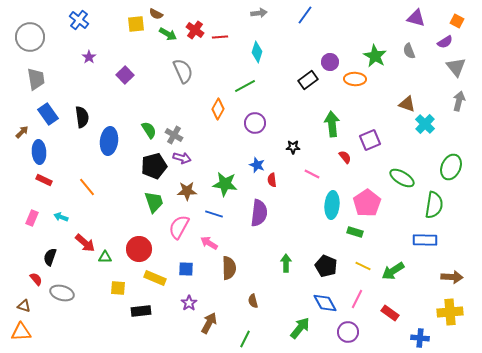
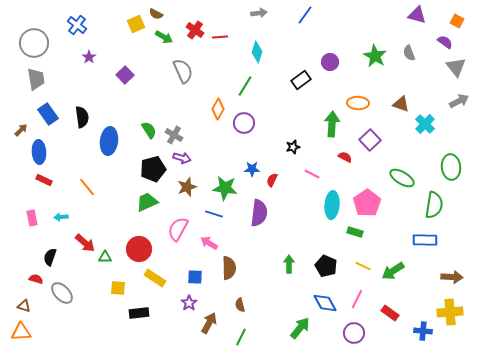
purple triangle at (416, 18): moved 1 px right, 3 px up
blue cross at (79, 20): moved 2 px left, 5 px down
yellow square at (136, 24): rotated 18 degrees counterclockwise
green arrow at (168, 34): moved 4 px left, 3 px down
gray circle at (30, 37): moved 4 px right, 6 px down
purple semicircle at (445, 42): rotated 112 degrees counterclockwise
gray semicircle at (409, 51): moved 2 px down
orange ellipse at (355, 79): moved 3 px right, 24 px down
black rectangle at (308, 80): moved 7 px left
green line at (245, 86): rotated 30 degrees counterclockwise
gray arrow at (459, 101): rotated 48 degrees clockwise
brown triangle at (407, 104): moved 6 px left
purple circle at (255, 123): moved 11 px left
green arrow at (332, 124): rotated 10 degrees clockwise
brown arrow at (22, 132): moved 1 px left, 2 px up
purple square at (370, 140): rotated 20 degrees counterclockwise
black star at (293, 147): rotated 16 degrees counterclockwise
red semicircle at (345, 157): rotated 24 degrees counterclockwise
blue star at (257, 165): moved 5 px left, 4 px down; rotated 21 degrees counterclockwise
black pentagon at (154, 166): moved 1 px left, 3 px down
green ellipse at (451, 167): rotated 30 degrees counterclockwise
red semicircle at (272, 180): rotated 32 degrees clockwise
green star at (225, 184): moved 4 px down
brown star at (187, 191): moved 4 px up; rotated 18 degrees counterclockwise
green trapezoid at (154, 202): moved 7 px left; rotated 95 degrees counterclockwise
cyan arrow at (61, 217): rotated 24 degrees counterclockwise
pink rectangle at (32, 218): rotated 35 degrees counterclockwise
pink semicircle at (179, 227): moved 1 px left, 2 px down
green arrow at (286, 263): moved 3 px right, 1 px down
blue square at (186, 269): moved 9 px right, 8 px down
yellow rectangle at (155, 278): rotated 10 degrees clockwise
red semicircle at (36, 279): rotated 32 degrees counterclockwise
gray ellipse at (62, 293): rotated 30 degrees clockwise
brown semicircle at (253, 301): moved 13 px left, 4 px down
black rectangle at (141, 311): moved 2 px left, 2 px down
purple circle at (348, 332): moved 6 px right, 1 px down
blue cross at (420, 338): moved 3 px right, 7 px up
green line at (245, 339): moved 4 px left, 2 px up
